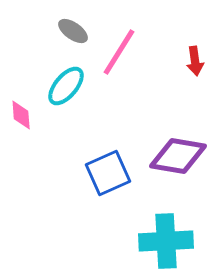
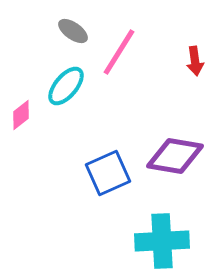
pink diamond: rotated 56 degrees clockwise
purple diamond: moved 3 px left
cyan cross: moved 4 px left
